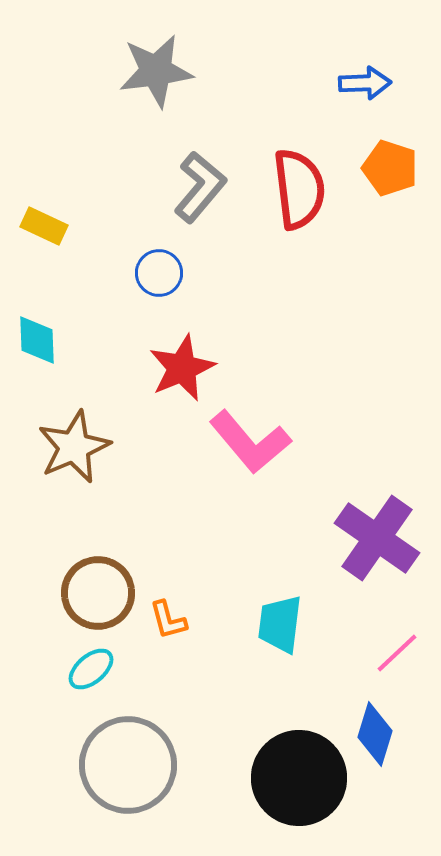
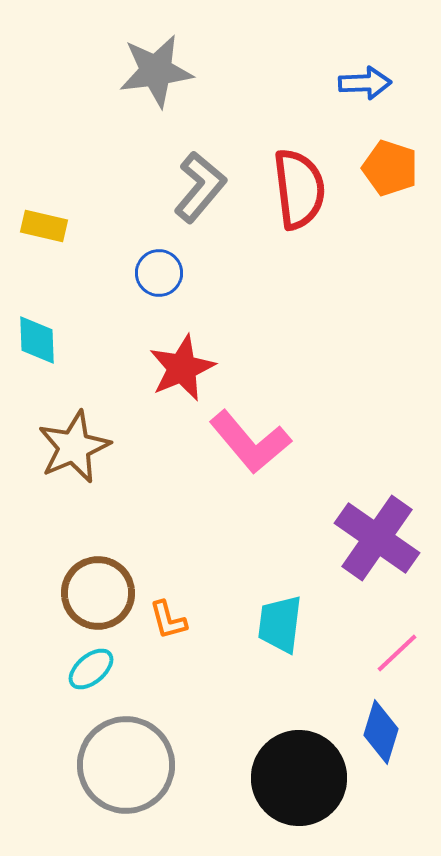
yellow rectangle: rotated 12 degrees counterclockwise
blue diamond: moved 6 px right, 2 px up
gray circle: moved 2 px left
